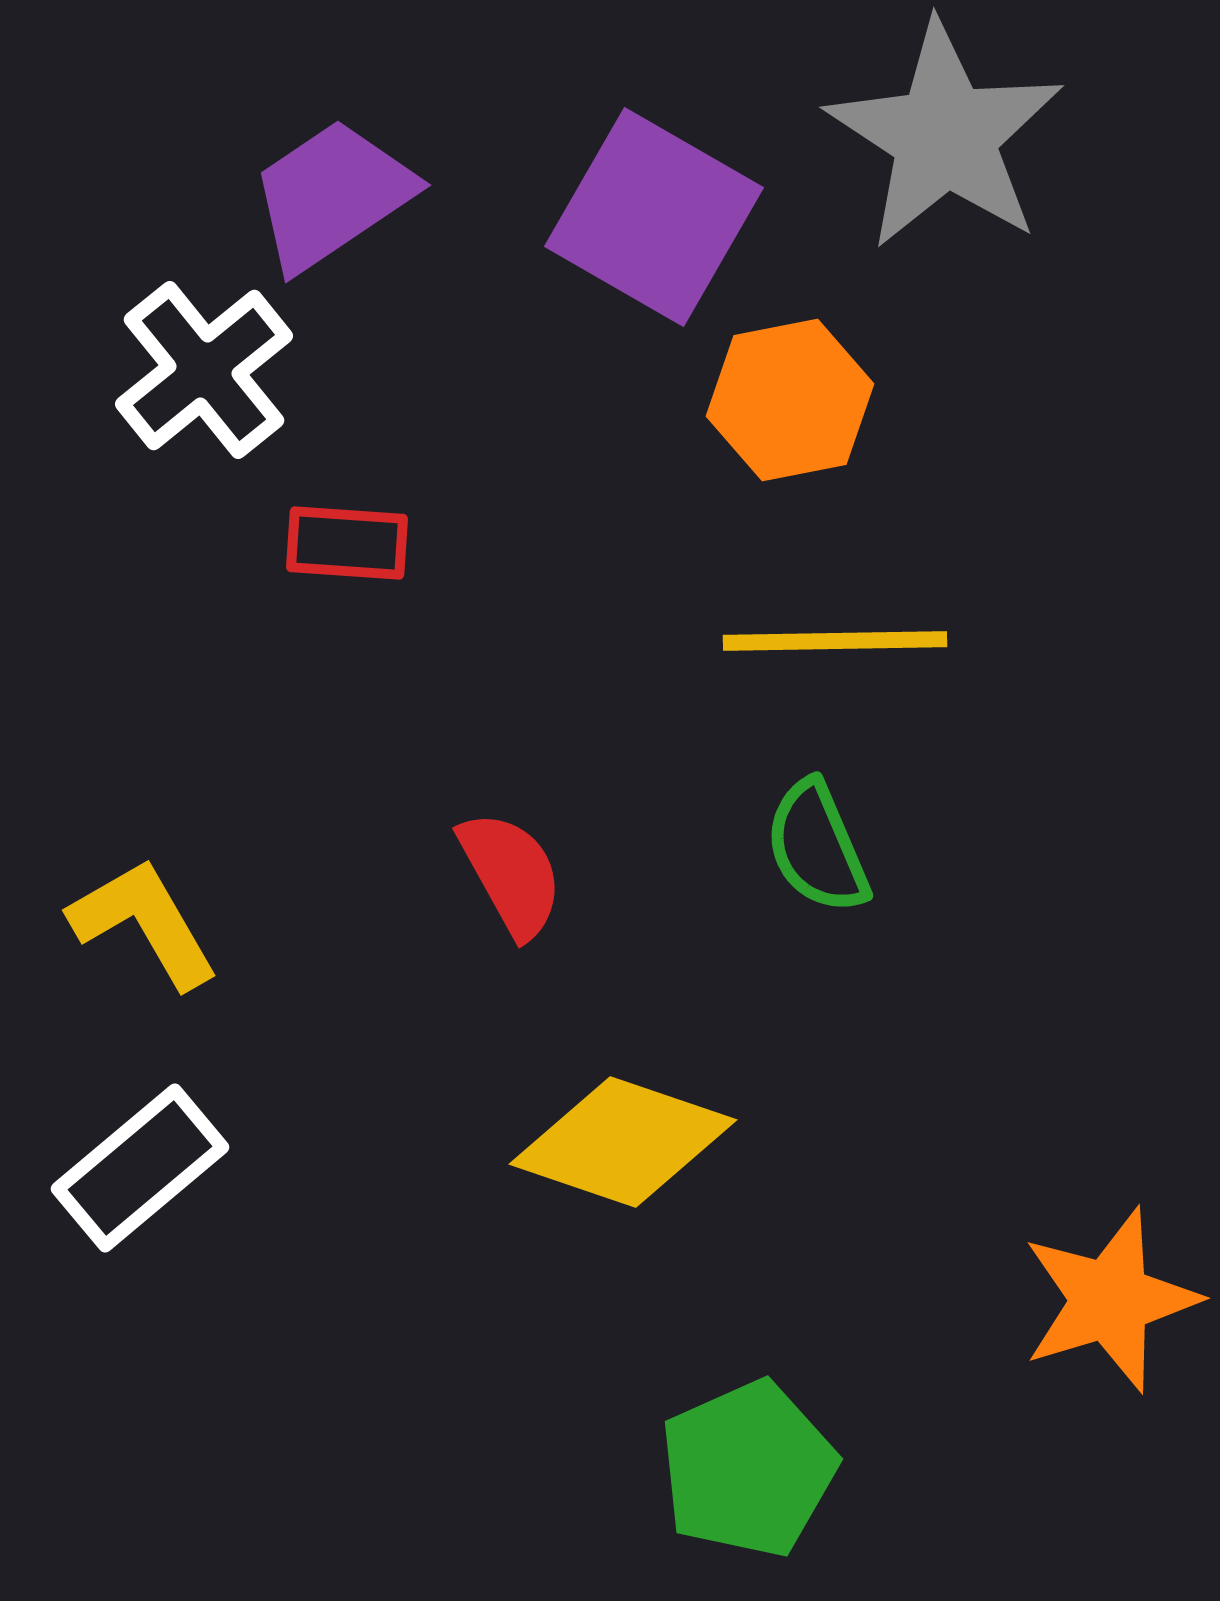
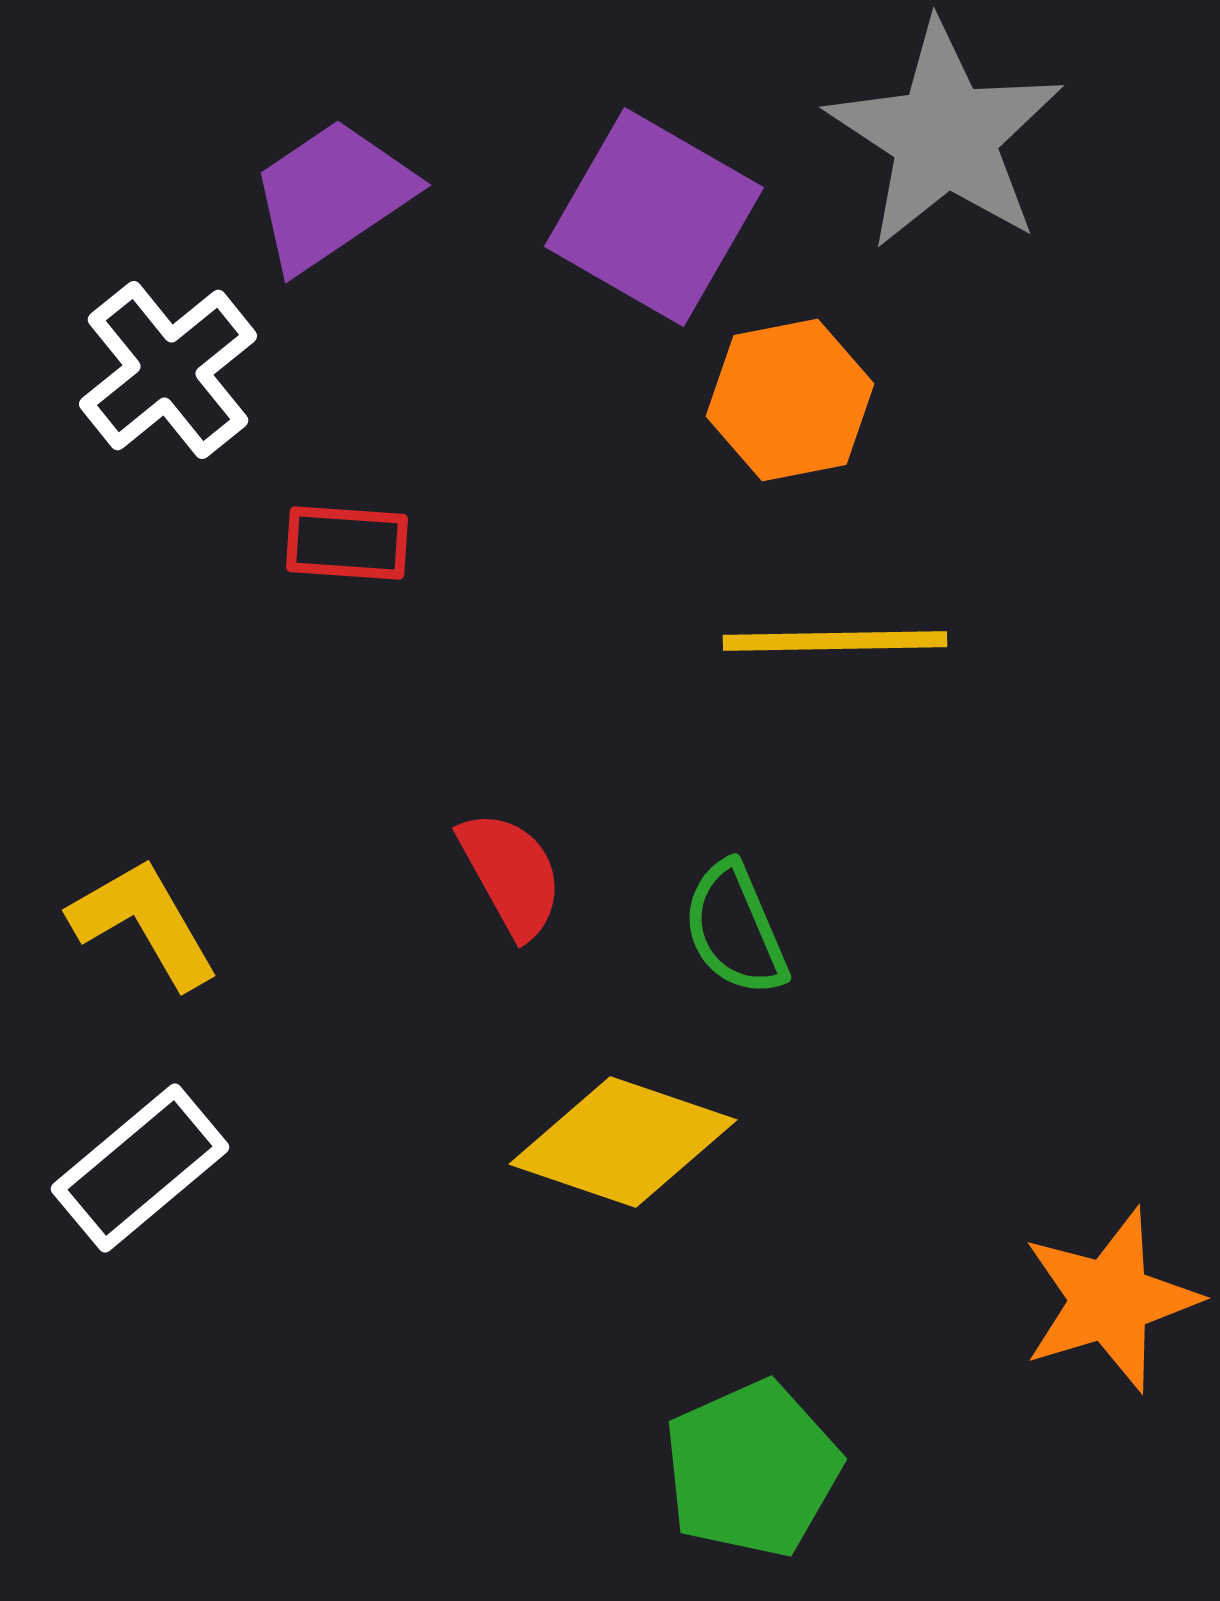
white cross: moved 36 px left
green semicircle: moved 82 px left, 82 px down
green pentagon: moved 4 px right
